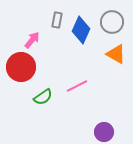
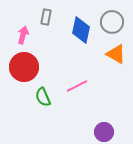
gray rectangle: moved 11 px left, 3 px up
blue diamond: rotated 12 degrees counterclockwise
pink arrow: moved 9 px left, 5 px up; rotated 24 degrees counterclockwise
red circle: moved 3 px right
green semicircle: rotated 102 degrees clockwise
